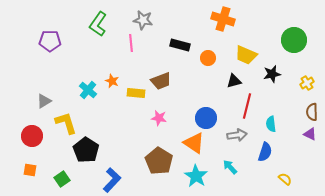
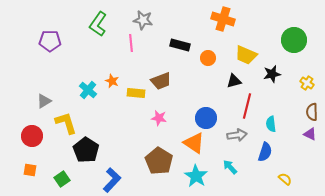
yellow cross: rotated 24 degrees counterclockwise
